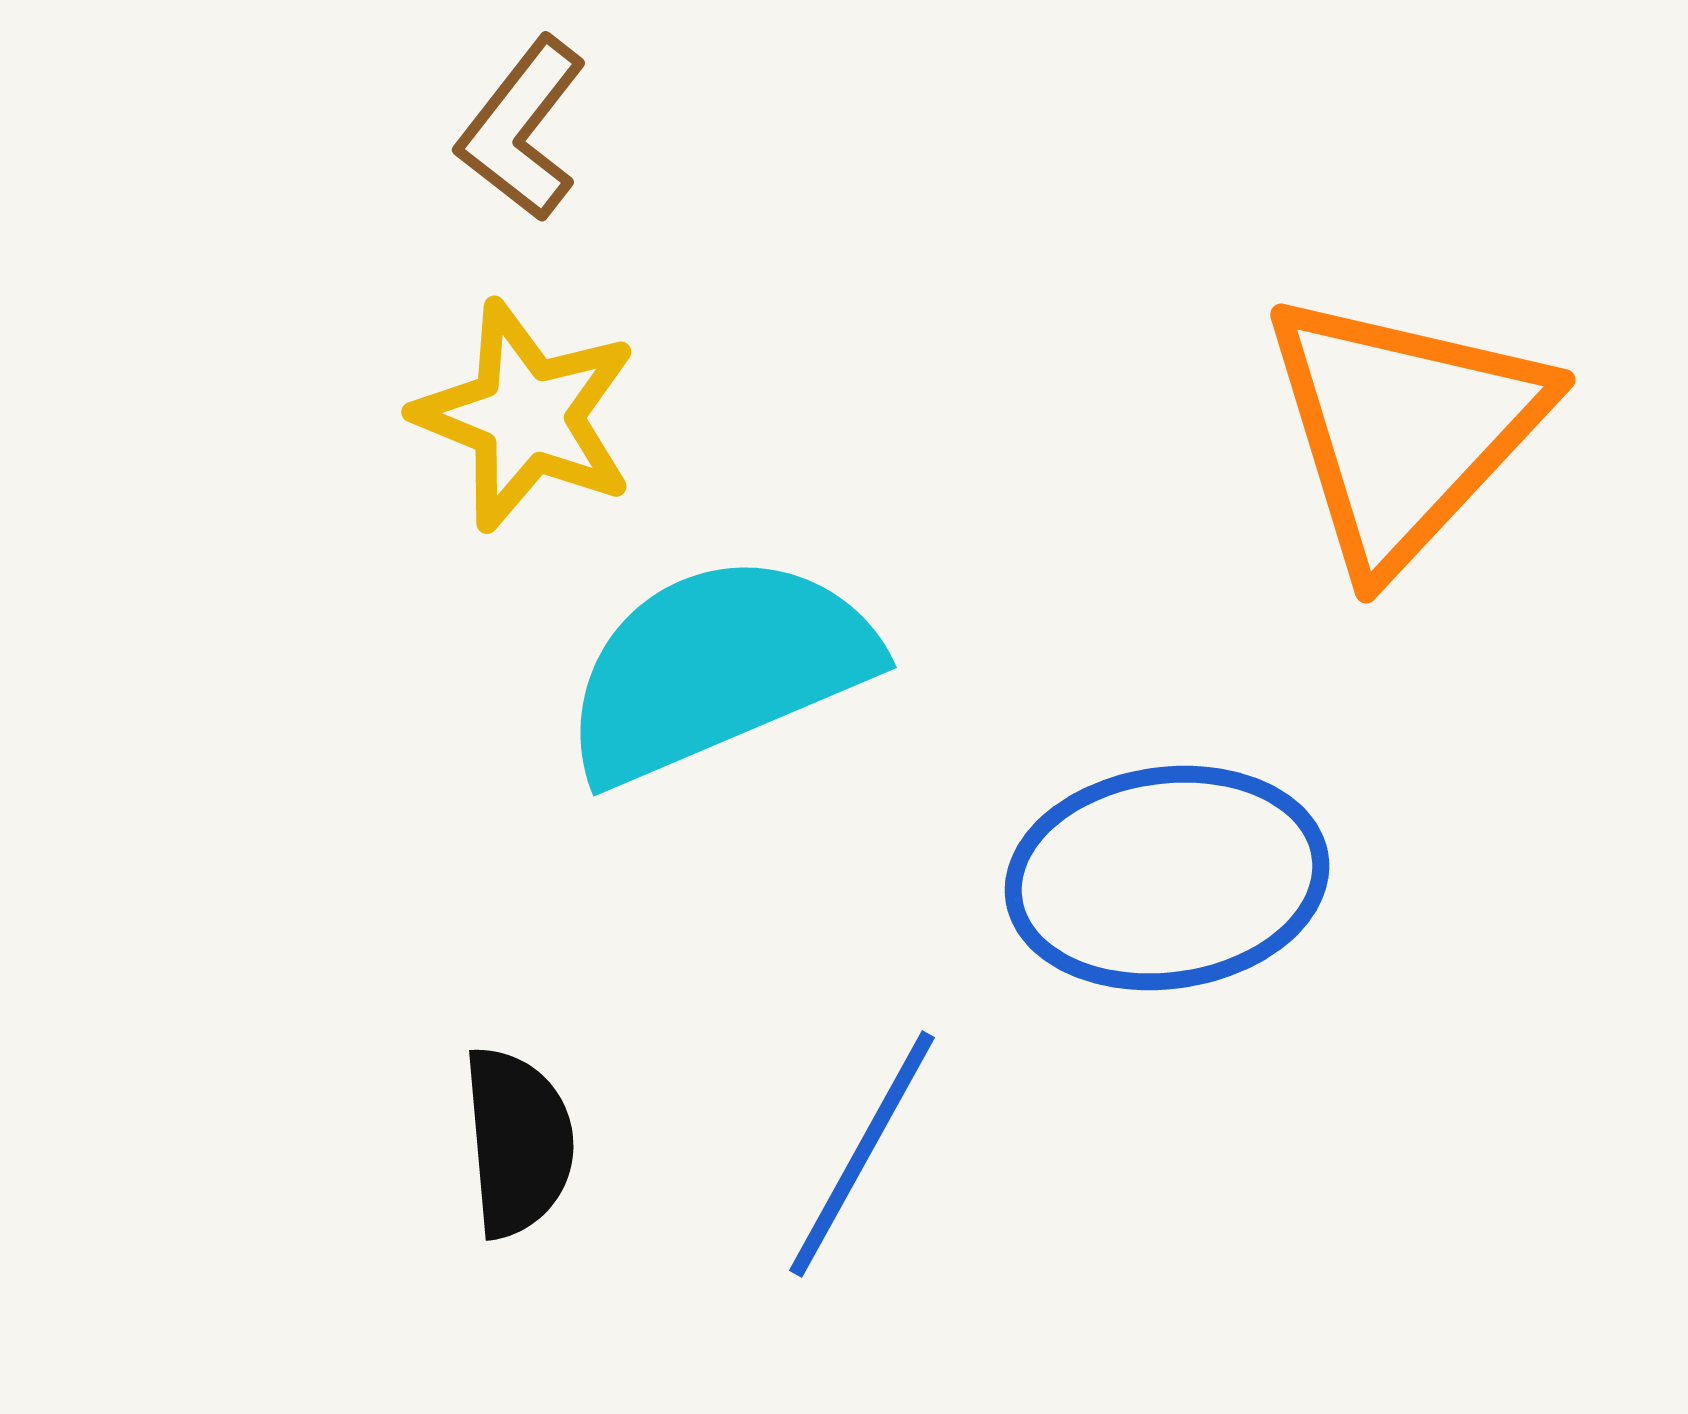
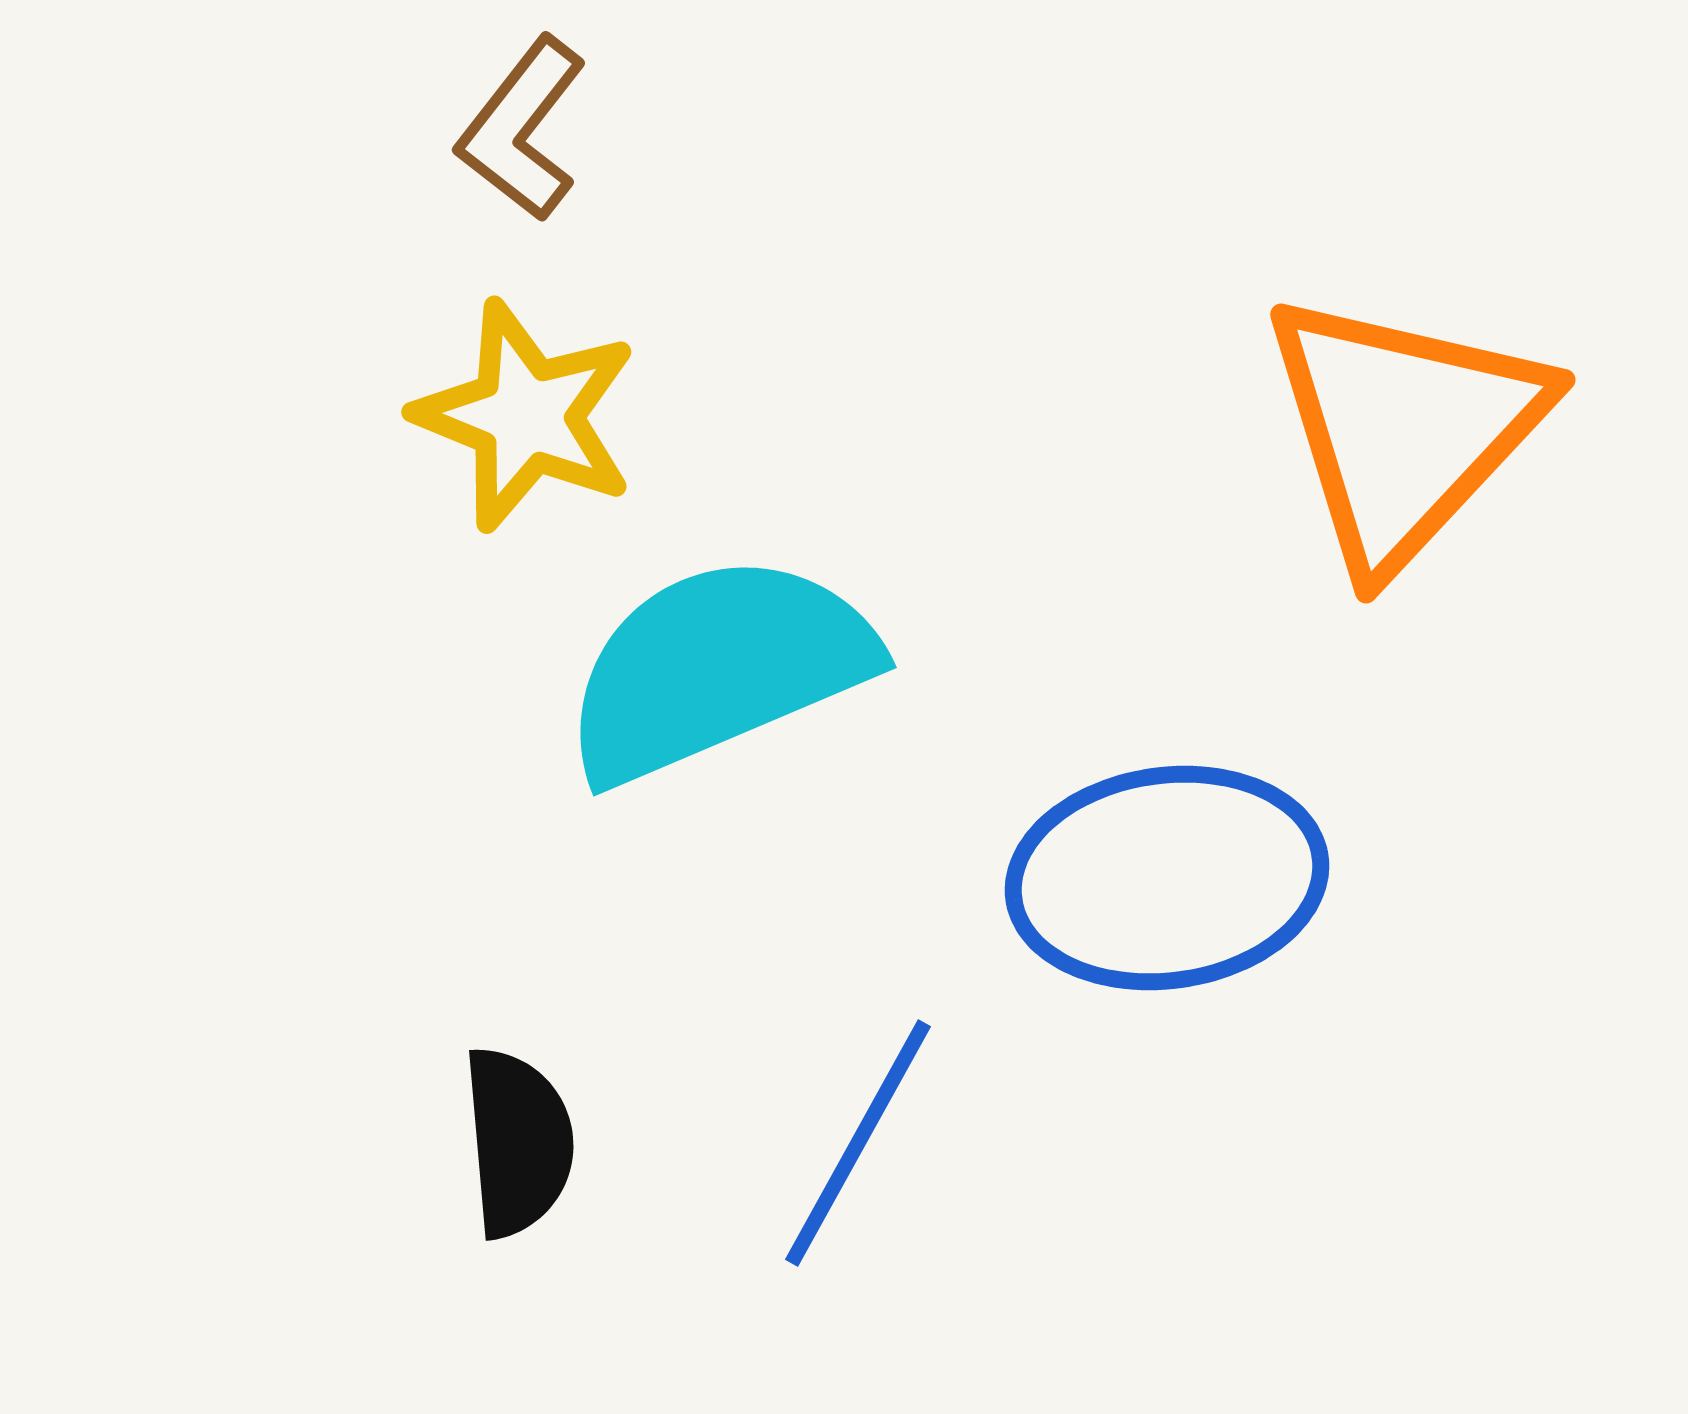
blue line: moved 4 px left, 11 px up
